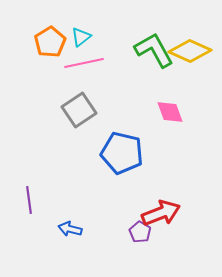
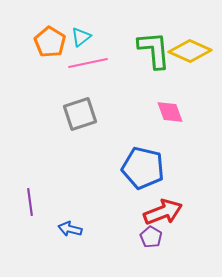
orange pentagon: rotated 8 degrees counterclockwise
green L-shape: rotated 24 degrees clockwise
pink line: moved 4 px right
gray square: moved 1 px right, 4 px down; rotated 16 degrees clockwise
blue pentagon: moved 21 px right, 15 px down
purple line: moved 1 px right, 2 px down
red arrow: moved 2 px right, 1 px up
purple pentagon: moved 11 px right, 5 px down
